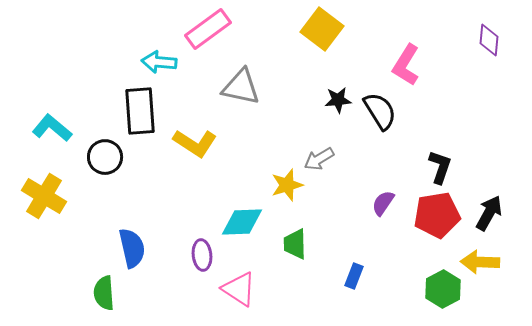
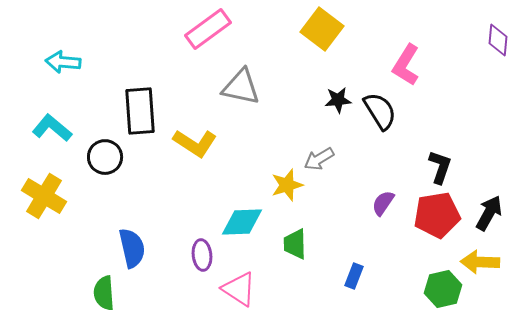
purple diamond: moved 9 px right
cyan arrow: moved 96 px left
green hexagon: rotated 15 degrees clockwise
